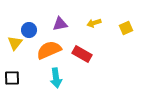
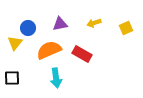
blue circle: moved 1 px left, 2 px up
